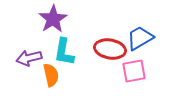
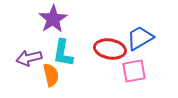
cyan L-shape: moved 1 px left, 1 px down
